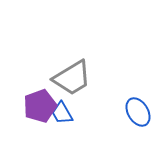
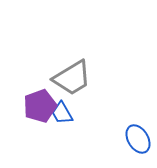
blue ellipse: moved 27 px down
